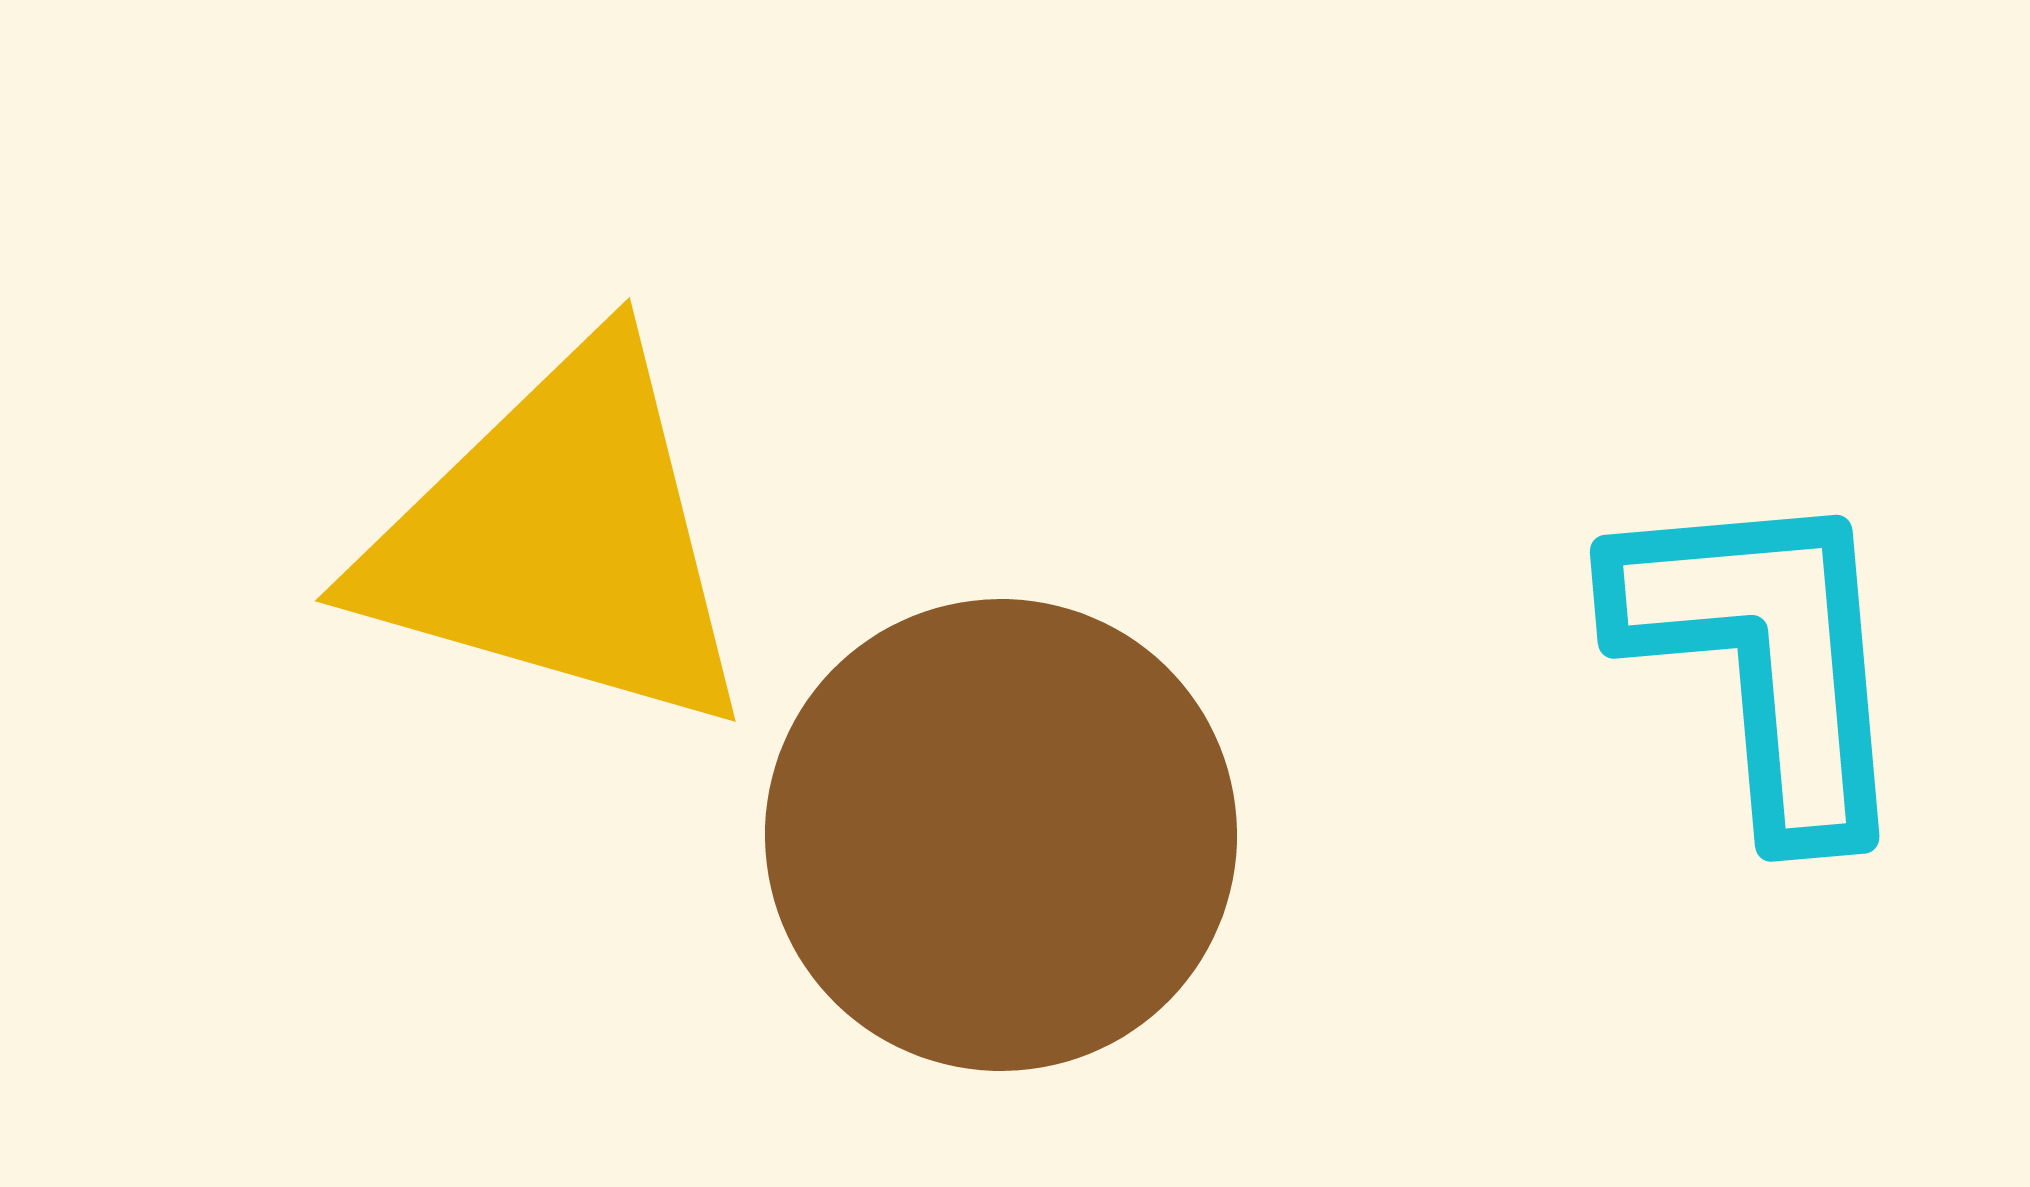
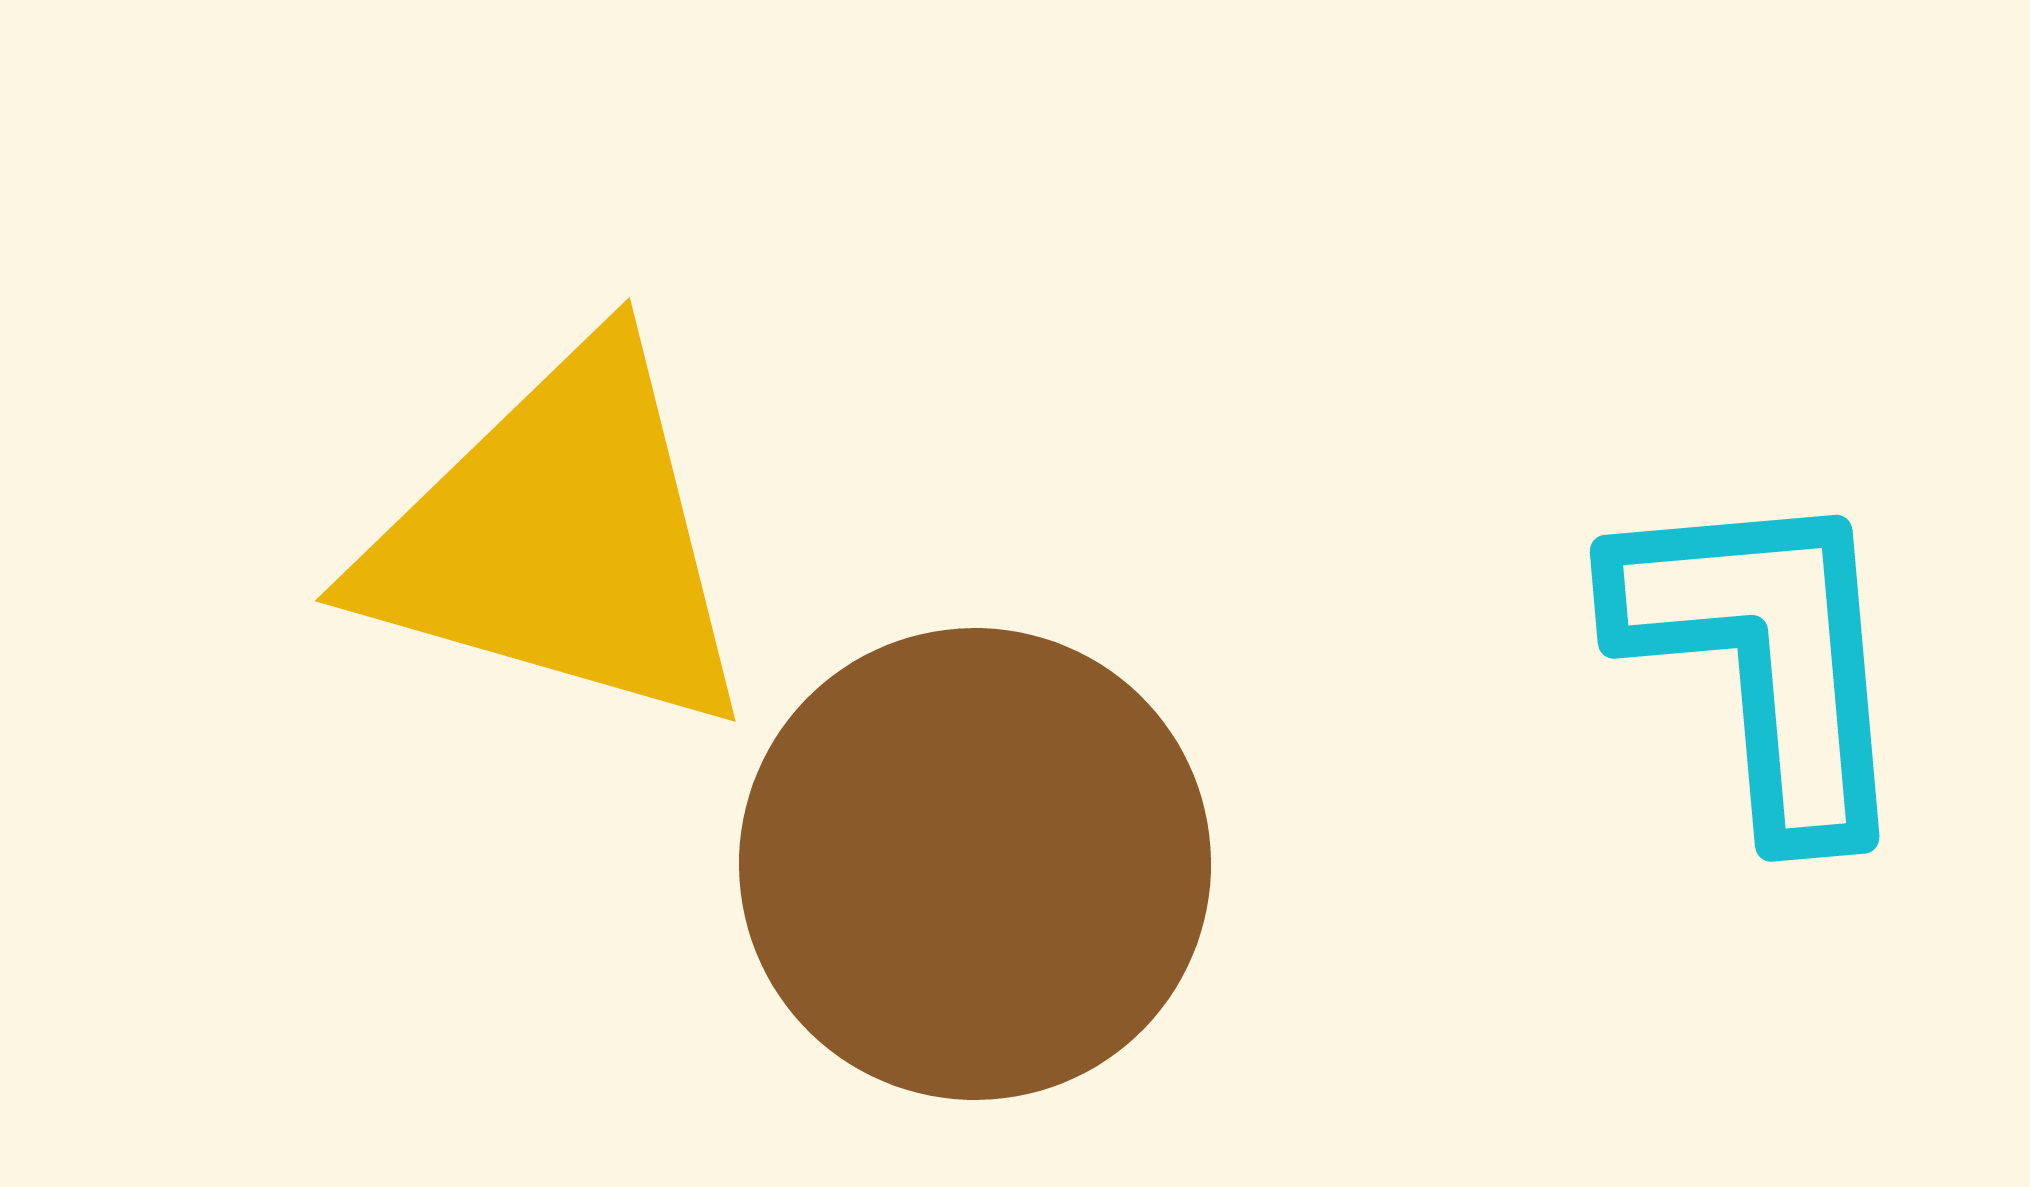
brown circle: moved 26 px left, 29 px down
